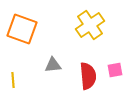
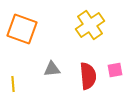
gray triangle: moved 1 px left, 4 px down
yellow line: moved 4 px down
